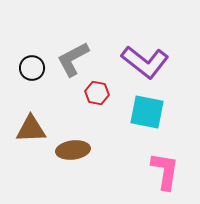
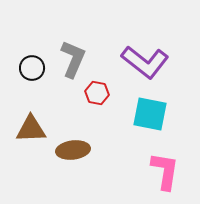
gray L-shape: rotated 141 degrees clockwise
cyan square: moved 3 px right, 2 px down
